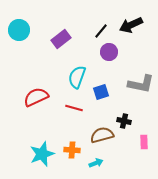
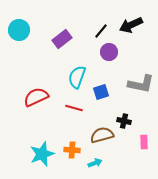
purple rectangle: moved 1 px right
cyan arrow: moved 1 px left
